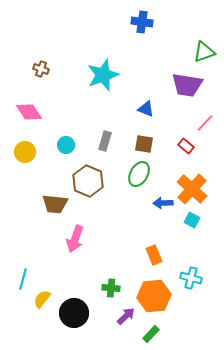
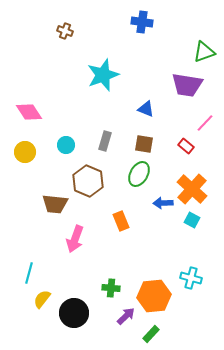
brown cross: moved 24 px right, 38 px up
orange rectangle: moved 33 px left, 34 px up
cyan line: moved 6 px right, 6 px up
